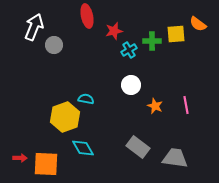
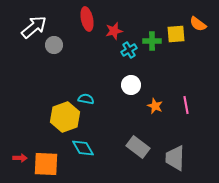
red ellipse: moved 3 px down
white arrow: rotated 28 degrees clockwise
gray trapezoid: rotated 96 degrees counterclockwise
